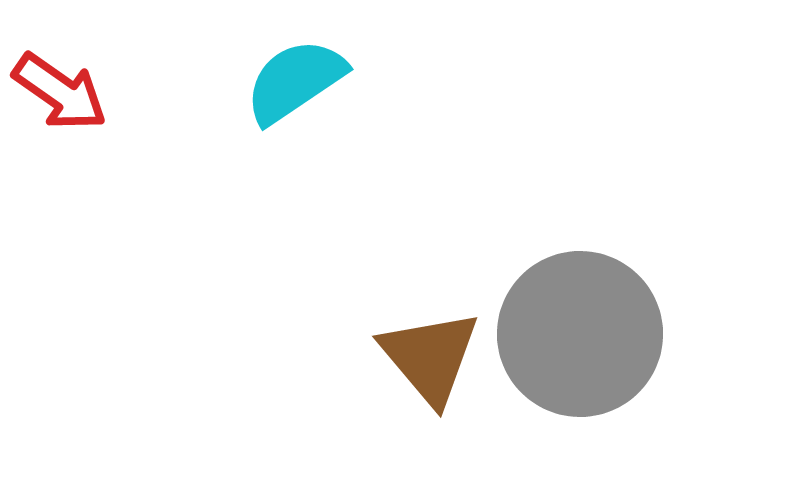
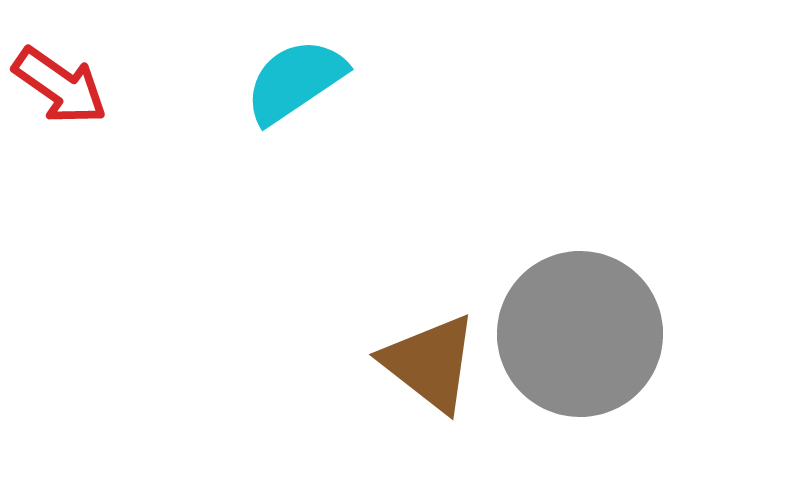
red arrow: moved 6 px up
brown triangle: moved 6 px down; rotated 12 degrees counterclockwise
